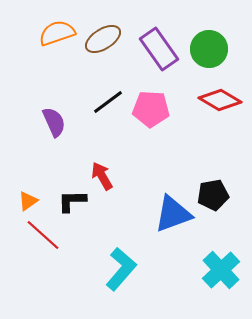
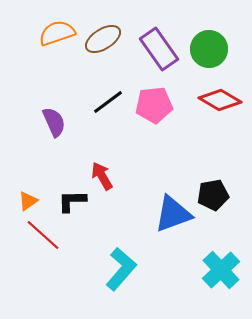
pink pentagon: moved 3 px right, 4 px up; rotated 9 degrees counterclockwise
